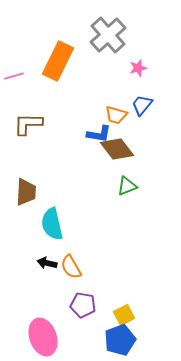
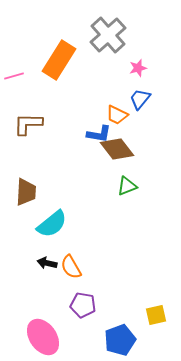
orange rectangle: moved 1 px right, 1 px up; rotated 6 degrees clockwise
blue trapezoid: moved 2 px left, 6 px up
orange trapezoid: moved 1 px right; rotated 10 degrees clockwise
cyan semicircle: rotated 116 degrees counterclockwise
yellow square: moved 32 px right; rotated 15 degrees clockwise
pink ellipse: rotated 15 degrees counterclockwise
